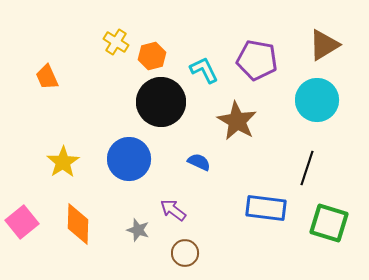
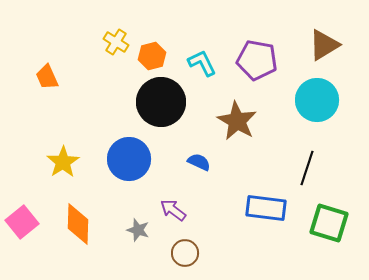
cyan L-shape: moved 2 px left, 7 px up
